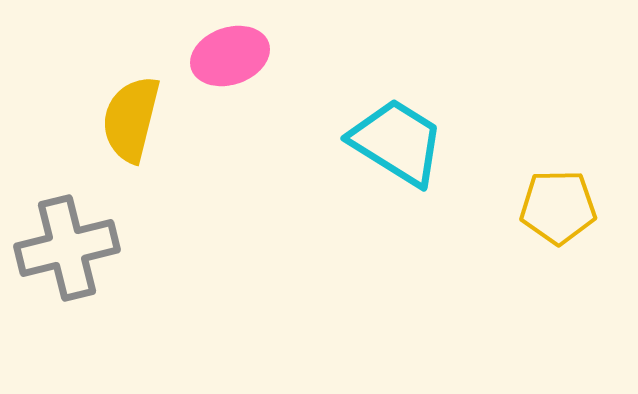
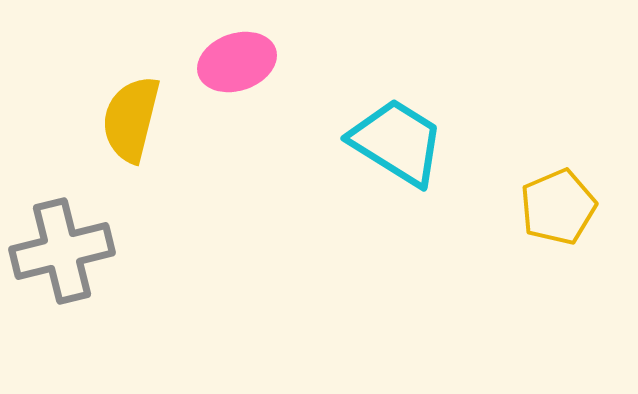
pink ellipse: moved 7 px right, 6 px down
yellow pentagon: rotated 22 degrees counterclockwise
gray cross: moved 5 px left, 3 px down
